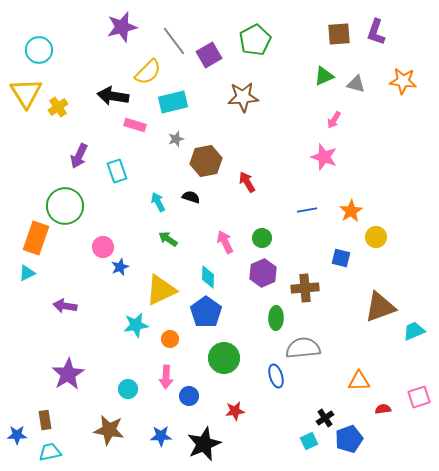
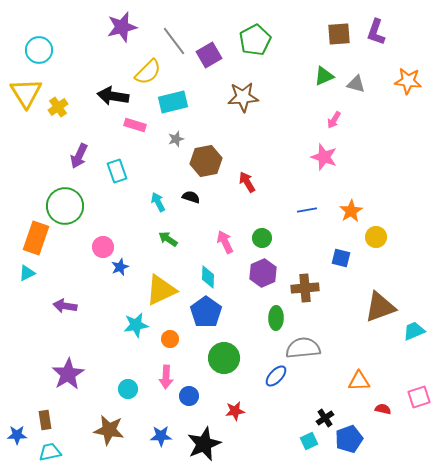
orange star at (403, 81): moved 5 px right
blue ellipse at (276, 376): rotated 60 degrees clockwise
red semicircle at (383, 409): rotated 21 degrees clockwise
